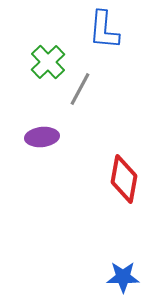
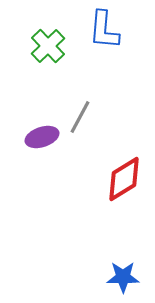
green cross: moved 16 px up
gray line: moved 28 px down
purple ellipse: rotated 12 degrees counterclockwise
red diamond: rotated 48 degrees clockwise
